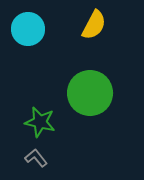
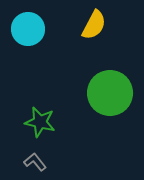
green circle: moved 20 px right
gray L-shape: moved 1 px left, 4 px down
